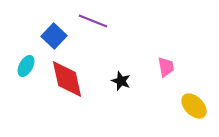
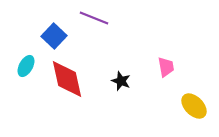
purple line: moved 1 px right, 3 px up
